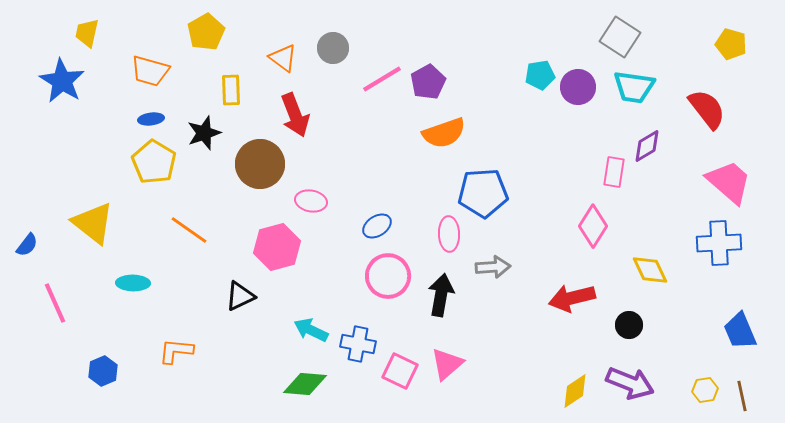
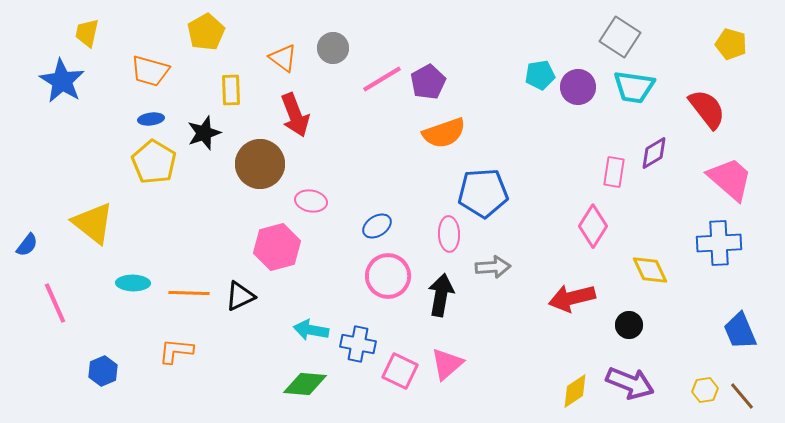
purple diamond at (647, 146): moved 7 px right, 7 px down
pink trapezoid at (729, 182): moved 1 px right, 3 px up
orange line at (189, 230): moved 63 px down; rotated 33 degrees counterclockwise
cyan arrow at (311, 330): rotated 16 degrees counterclockwise
brown line at (742, 396): rotated 28 degrees counterclockwise
